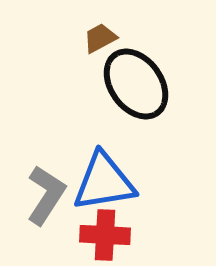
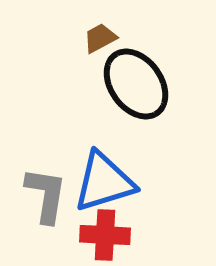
blue triangle: rotated 8 degrees counterclockwise
gray L-shape: rotated 24 degrees counterclockwise
